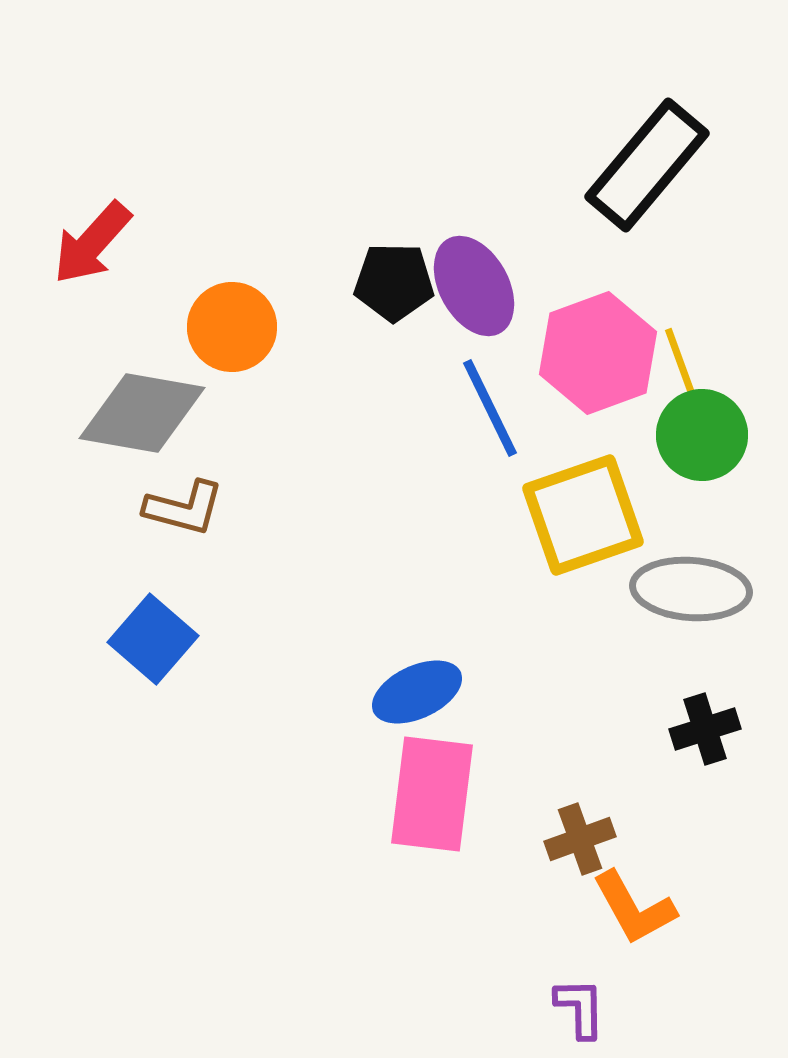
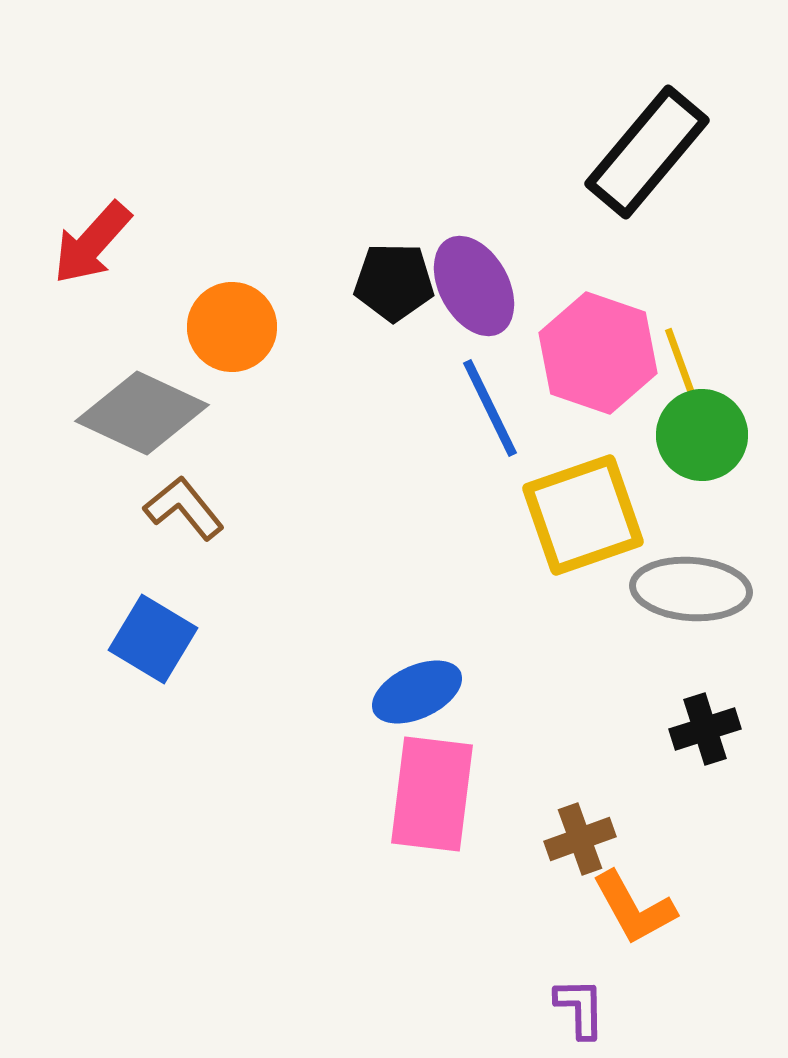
black rectangle: moved 13 px up
pink hexagon: rotated 21 degrees counterclockwise
gray diamond: rotated 15 degrees clockwise
brown L-shape: rotated 144 degrees counterclockwise
blue square: rotated 10 degrees counterclockwise
